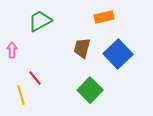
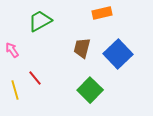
orange rectangle: moved 2 px left, 4 px up
pink arrow: rotated 35 degrees counterclockwise
yellow line: moved 6 px left, 5 px up
